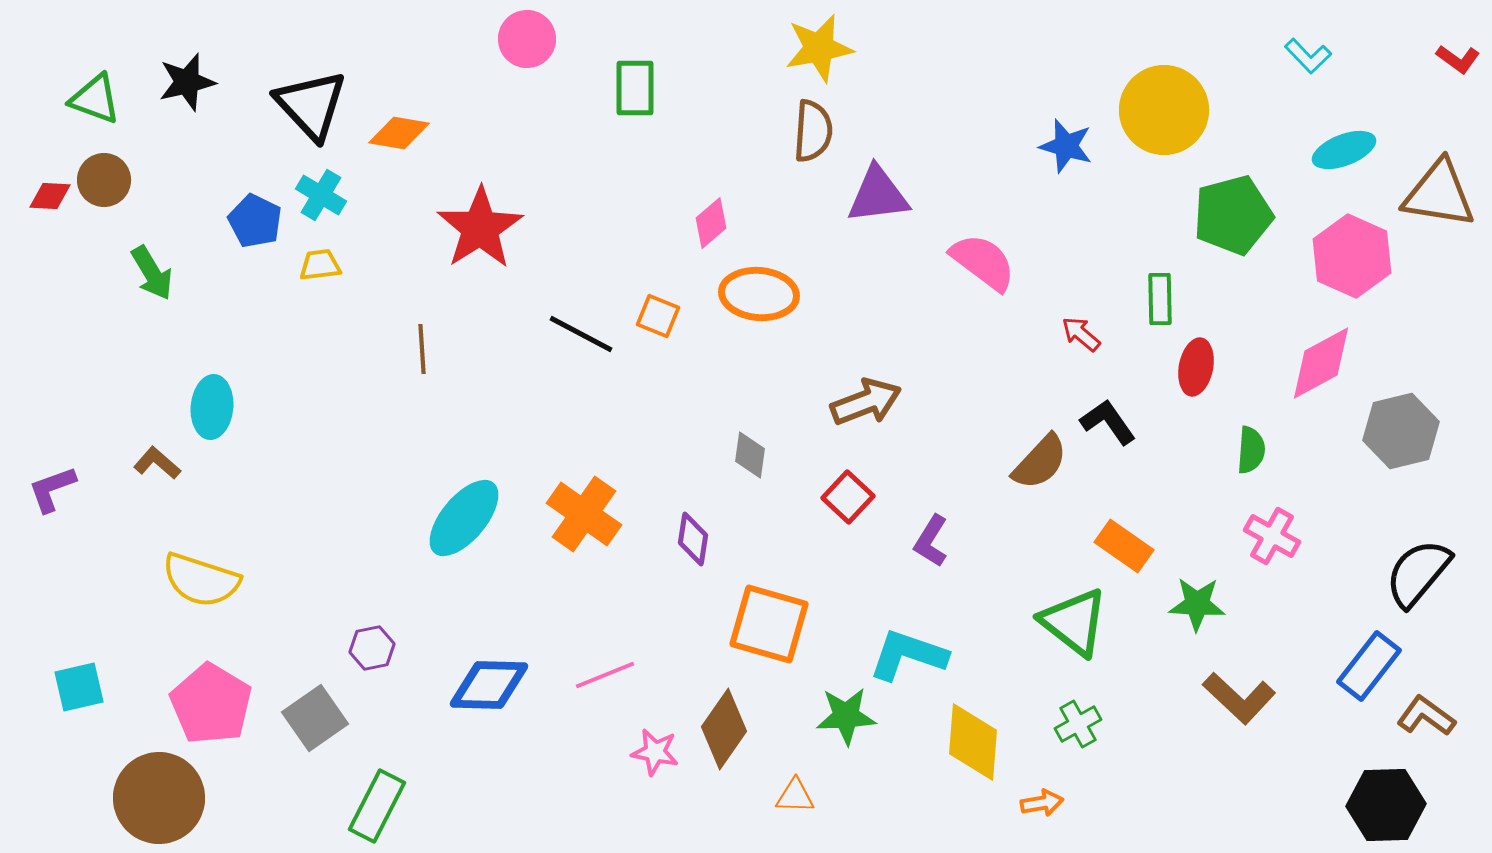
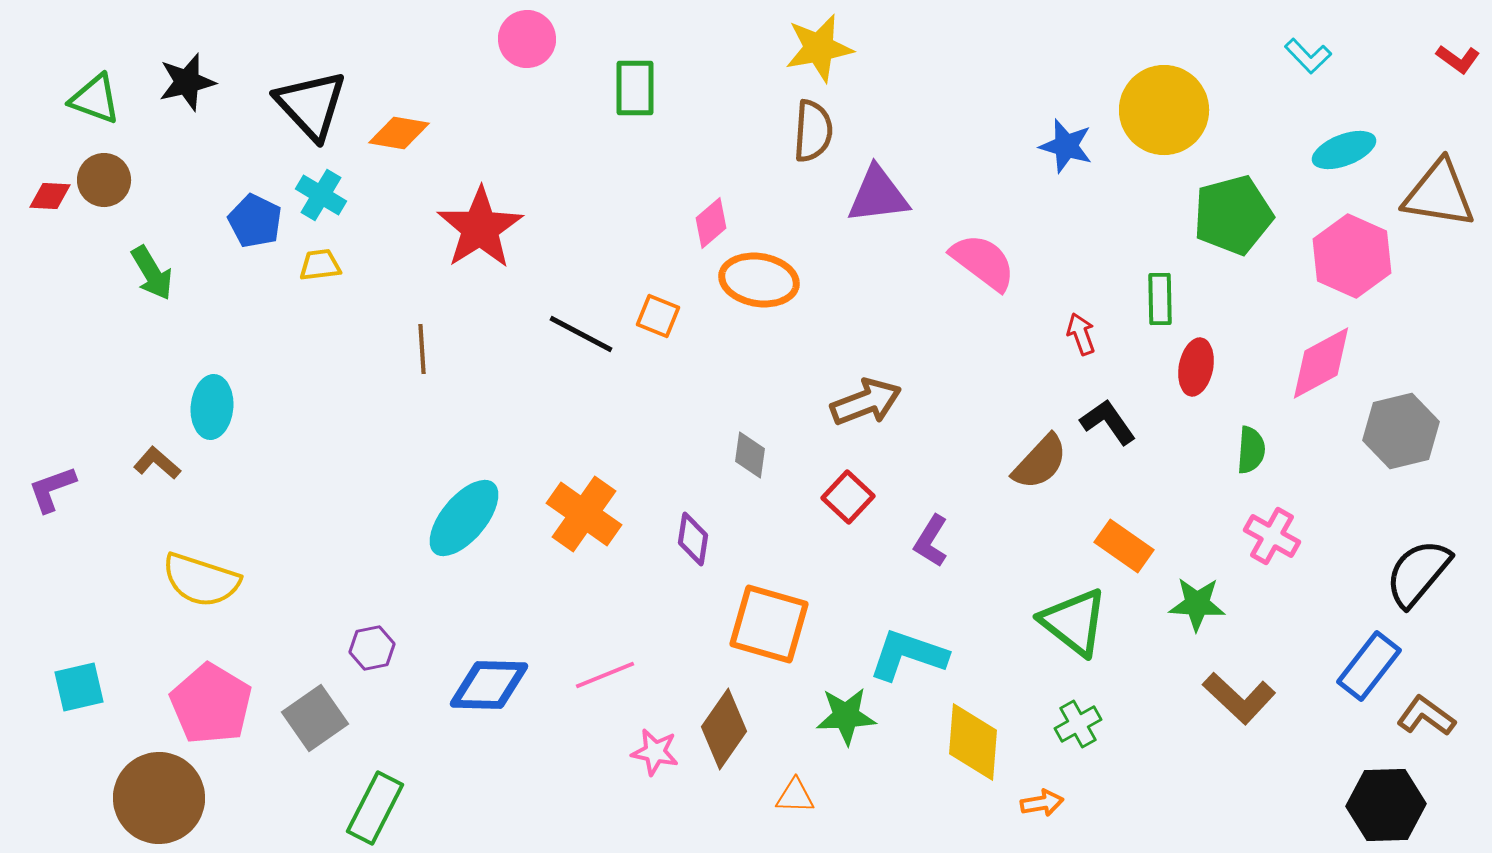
orange ellipse at (759, 294): moved 14 px up; rotated 4 degrees clockwise
red arrow at (1081, 334): rotated 30 degrees clockwise
green rectangle at (377, 806): moved 2 px left, 2 px down
